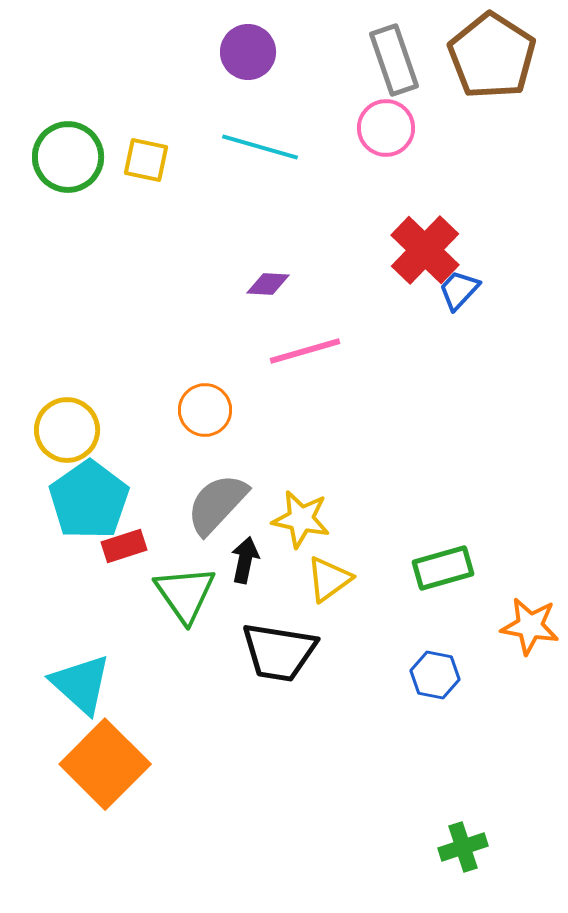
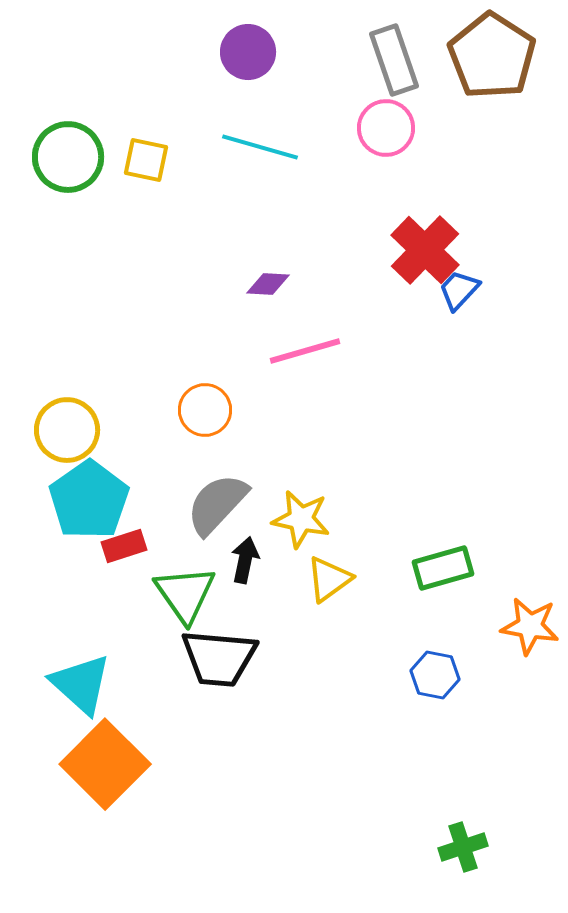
black trapezoid: moved 60 px left, 6 px down; rotated 4 degrees counterclockwise
